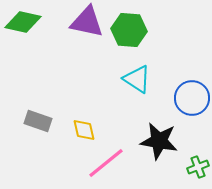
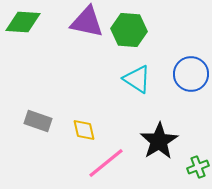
green diamond: rotated 9 degrees counterclockwise
blue circle: moved 1 px left, 24 px up
black star: rotated 30 degrees clockwise
